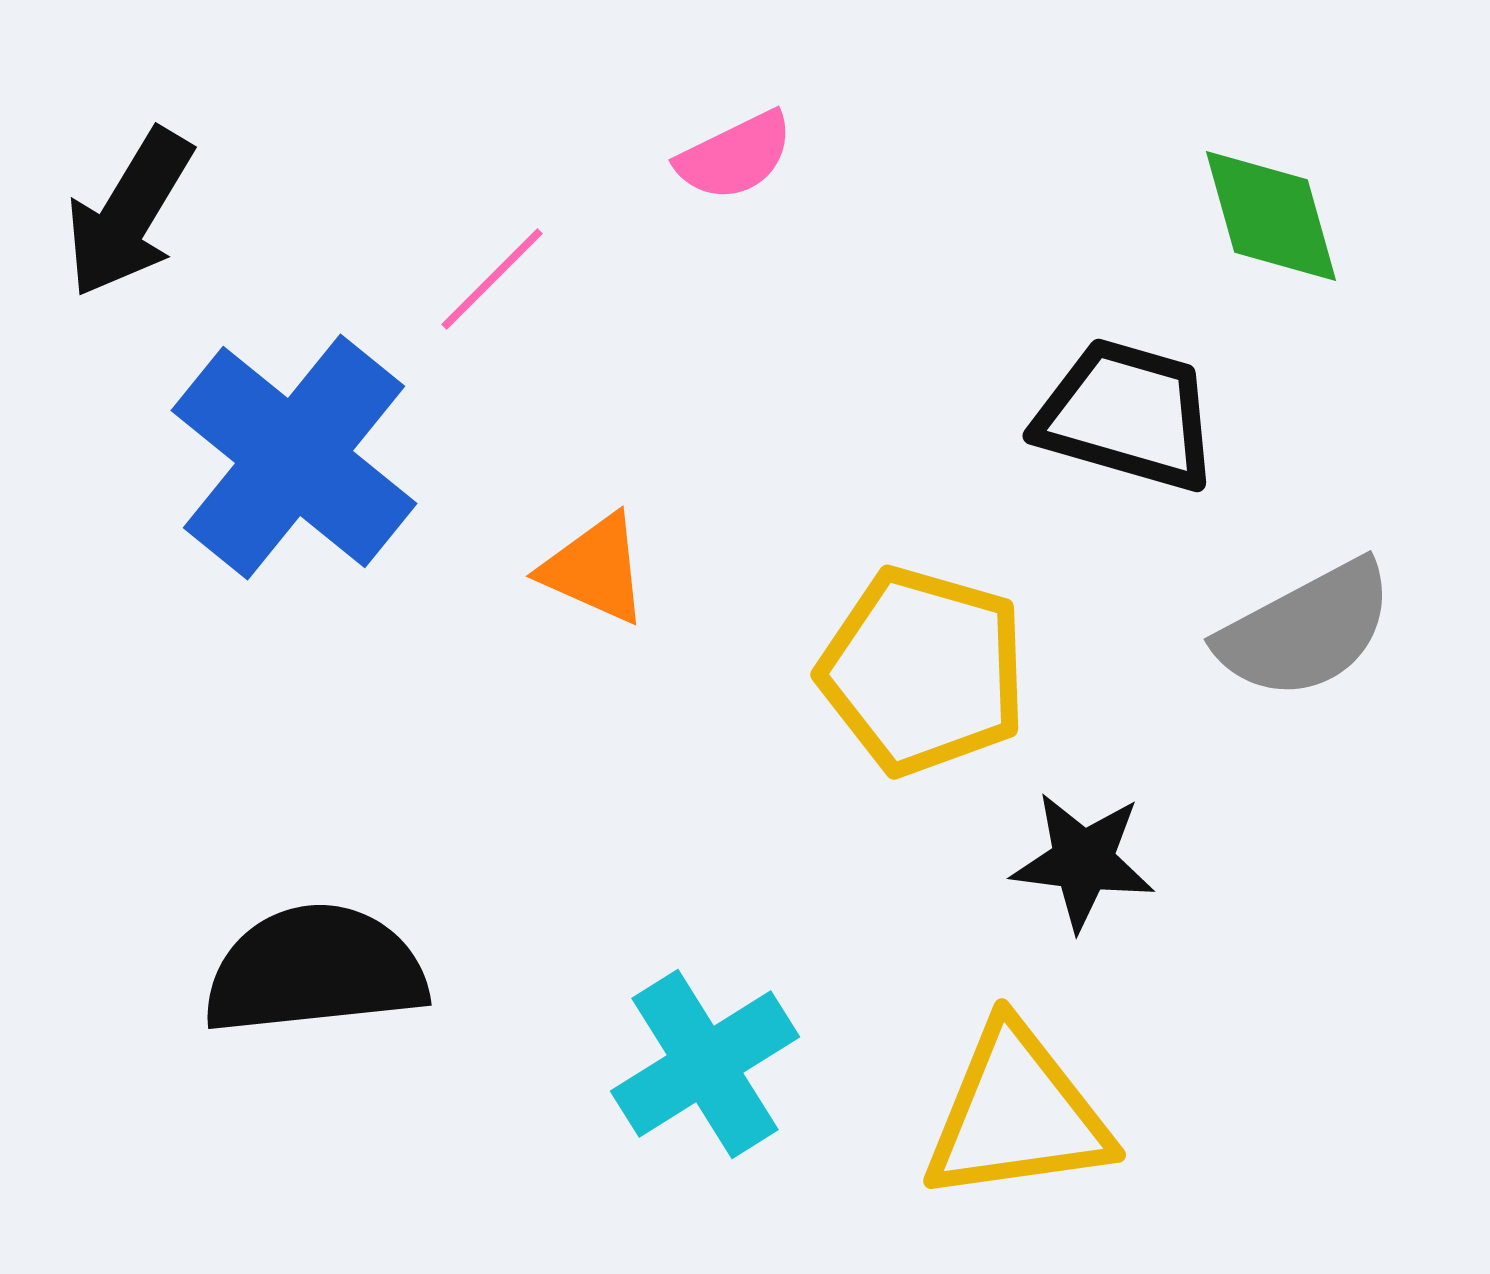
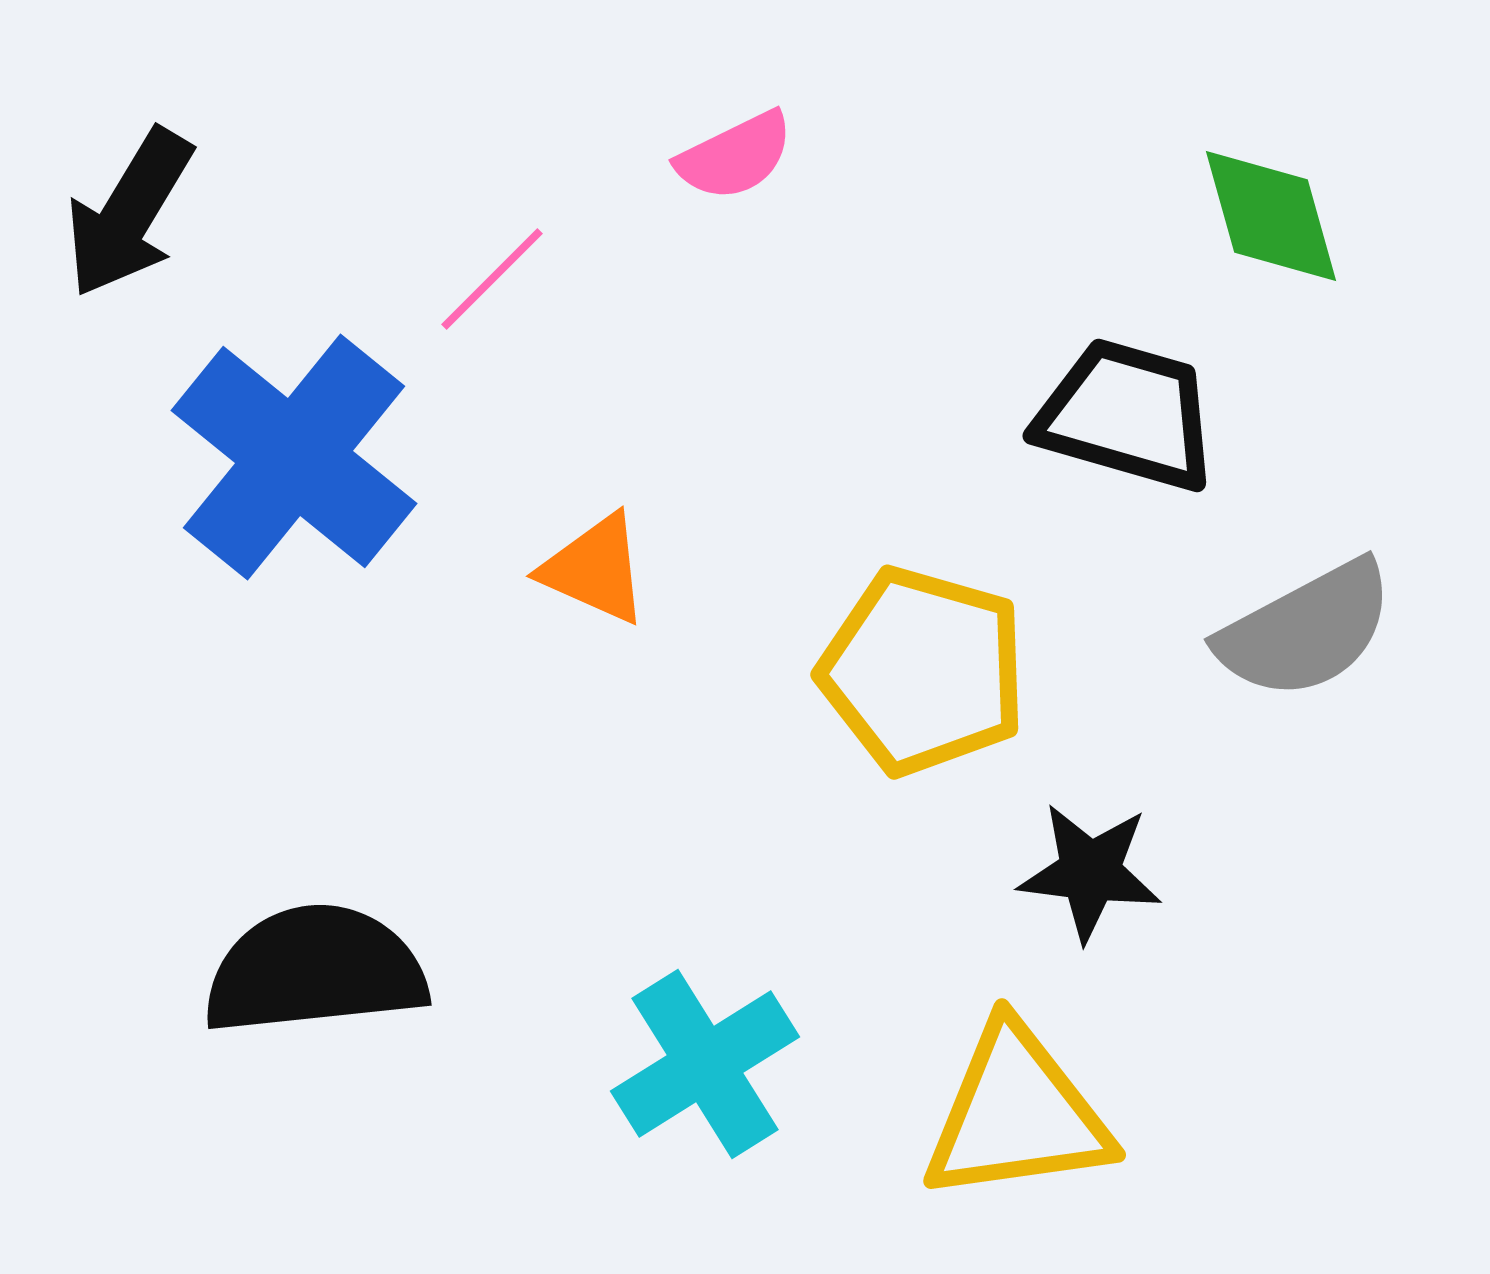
black star: moved 7 px right, 11 px down
